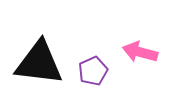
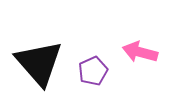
black triangle: rotated 42 degrees clockwise
